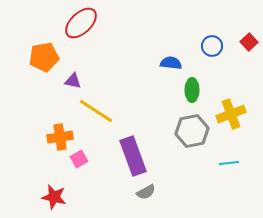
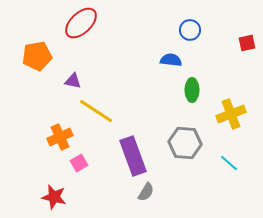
red square: moved 2 px left, 1 px down; rotated 30 degrees clockwise
blue circle: moved 22 px left, 16 px up
orange pentagon: moved 7 px left, 1 px up
blue semicircle: moved 3 px up
gray hexagon: moved 7 px left, 12 px down; rotated 16 degrees clockwise
orange cross: rotated 15 degrees counterclockwise
pink square: moved 4 px down
cyan line: rotated 48 degrees clockwise
gray semicircle: rotated 30 degrees counterclockwise
